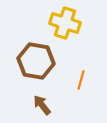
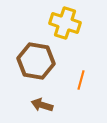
brown arrow: rotated 35 degrees counterclockwise
